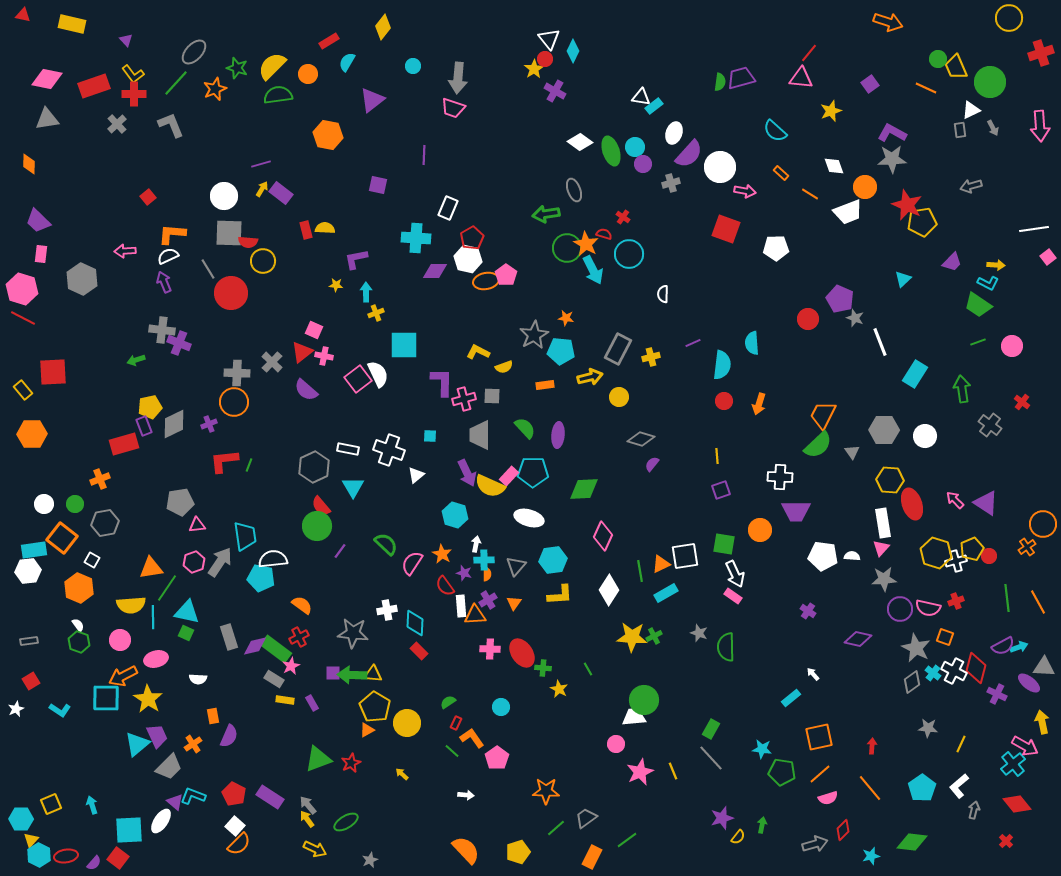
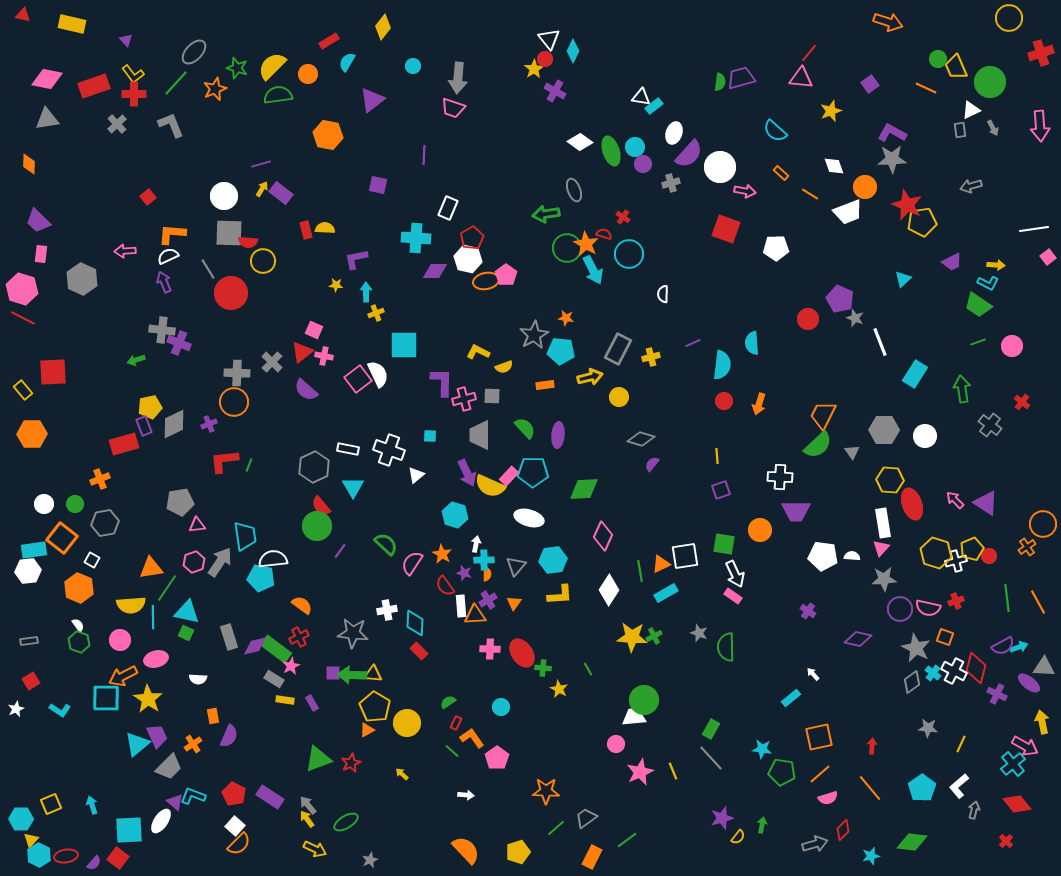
purple trapezoid at (952, 262): rotated 20 degrees clockwise
